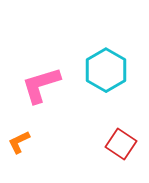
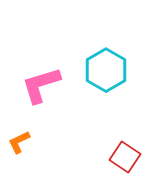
red square: moved 4 px right, 13 px down
